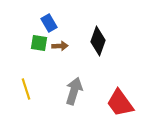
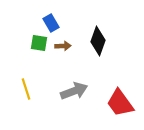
blue rectangle: moved 2 px right
brown arrow: moved 3 px right
gray arrow: rotated 52 degrees clockwise
